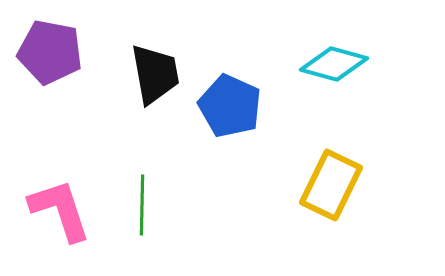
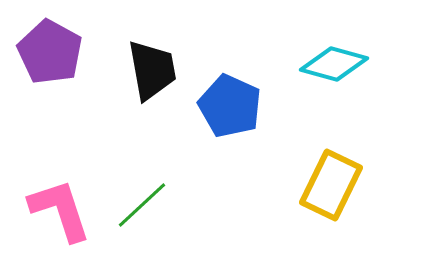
purple pentagon: rotated 18 degrees clockwise
black trapezoid: moved 3 px left, 4 px up
green line: rotated 46 degrees clockwise
